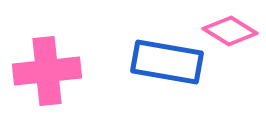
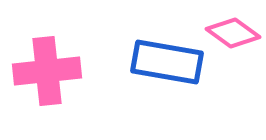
pink diamond: moved 3 px right, 2 px down; rotated 4 degrees clockwise
